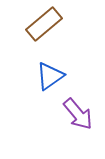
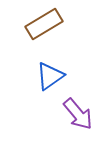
brown rectangle: rotated 9 degrees clockwise
